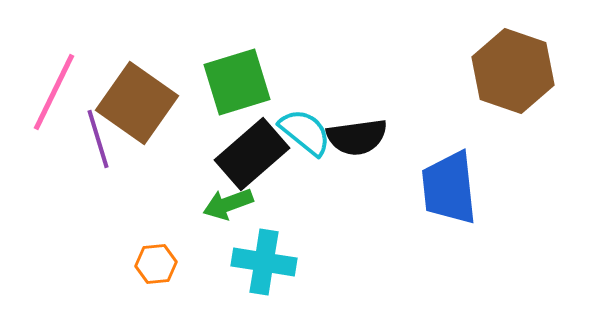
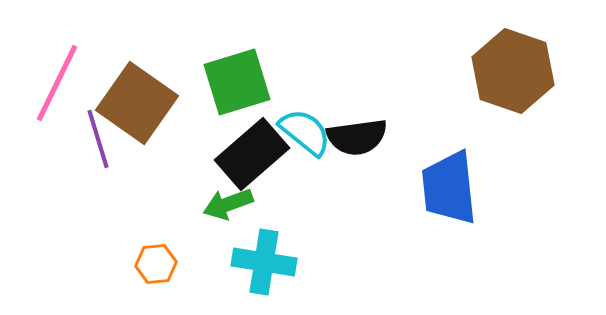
pink line: moved 3 px right, 9 px up
